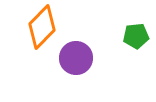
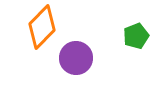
green pentagon: rotated 15 degrees counterclockwise
